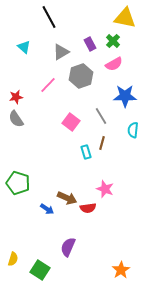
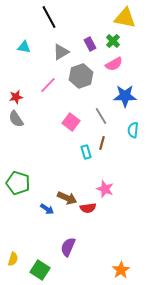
cyan triangle: rotated 32 degrees counterclockwise
